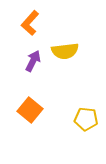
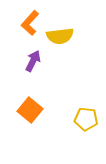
yellow semicircle: moved 5 px left, 15 px up
